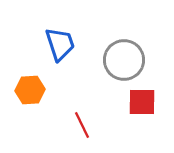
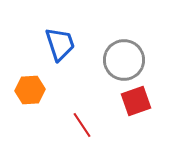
red square: moved 6 px left, 1 px up; rotated 20 degrees counterclockwise
red line: rotated 8 degrees counterclockwise
